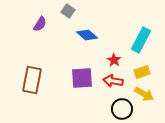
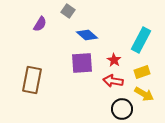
purple square: moved 15 px up
